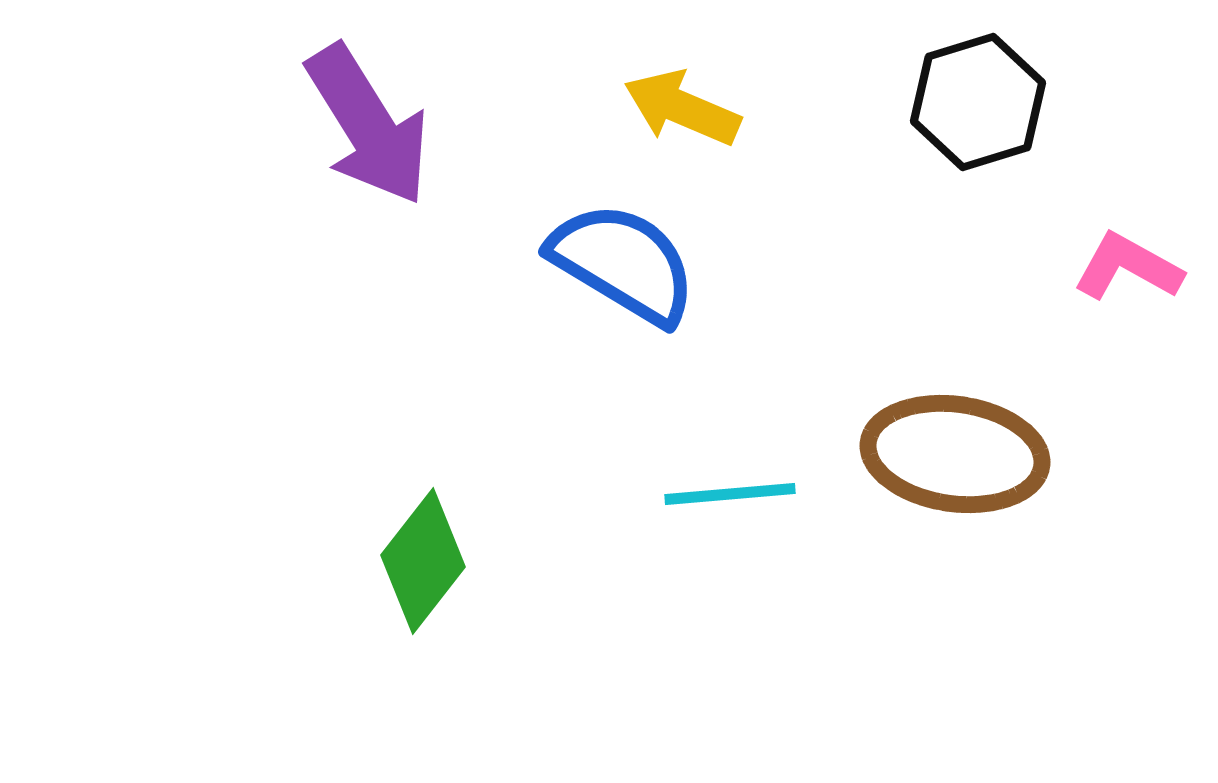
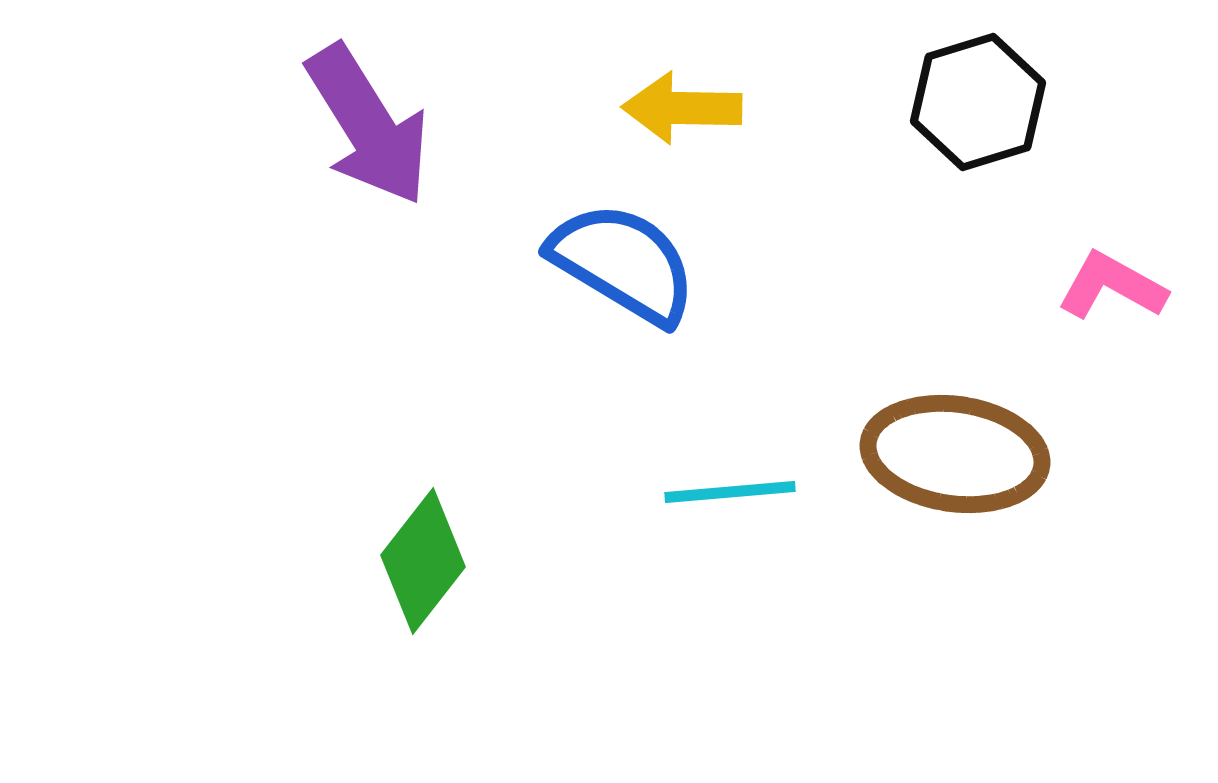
yellow arrow: rotated 22 degrees counterclockwise
pink L-shape: moved 16 px left, 19 px down
cyan line: moved 2 px up
